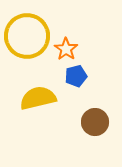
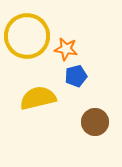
orange star: rotated 25 degrees counterclockwise
